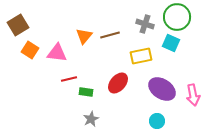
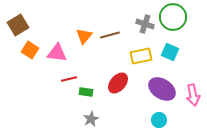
green circle: moved 4 px left
cyan square: moved 1 px left, 9 px down
cyan circle: moved 2 px right, 1 px up
